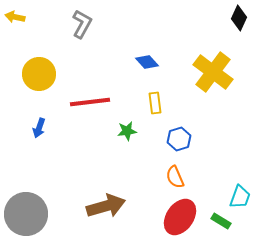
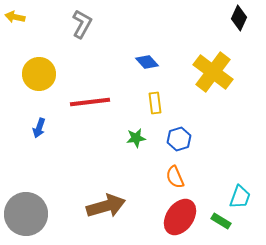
green star: moved 9 px right, 7 px down
